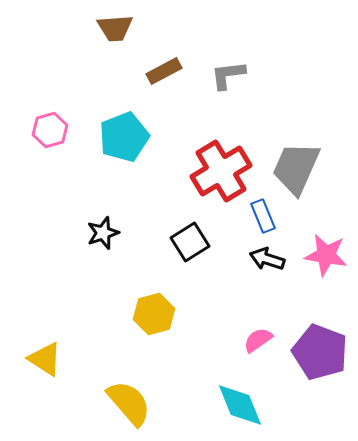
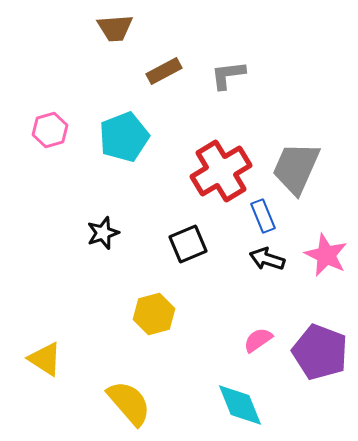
black square: moved 2 px left, 2 px down; rotated 9 degrees clockwise
pink star: rotated 15 degrees clockwise
